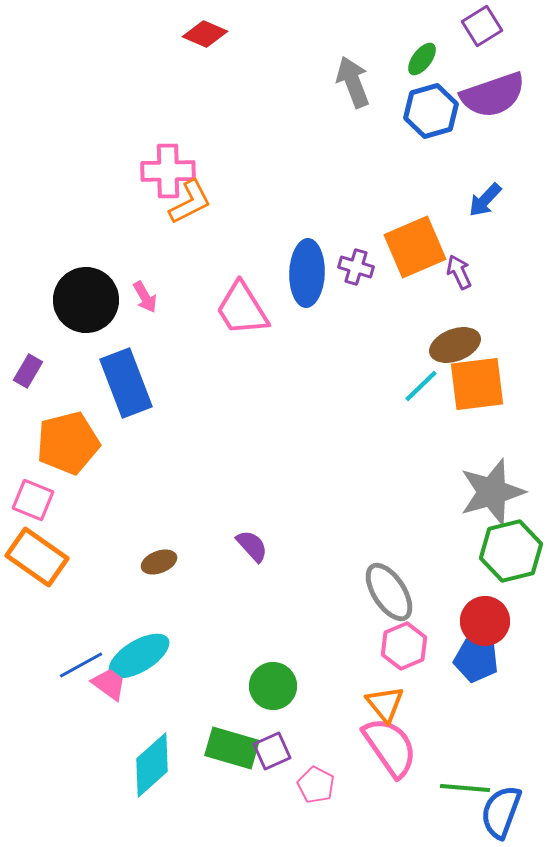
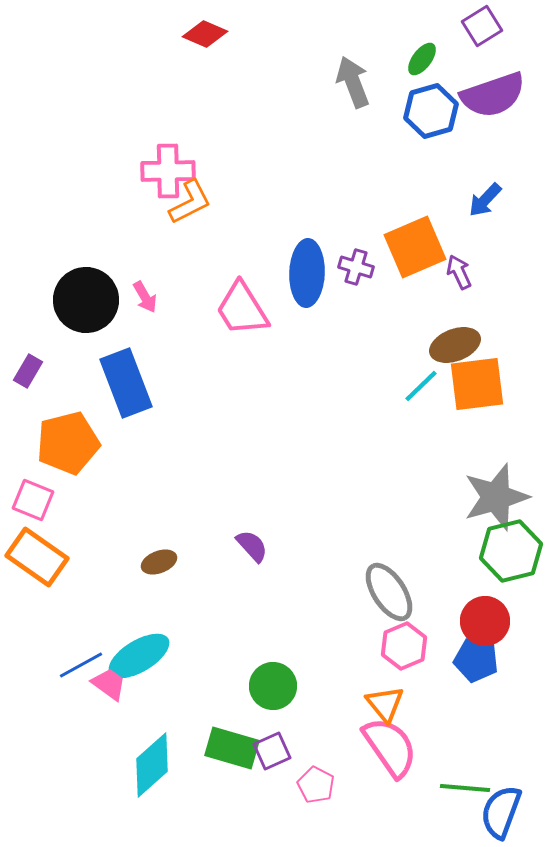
gray star at (492, 492): moved 4 px right, 5 px down
